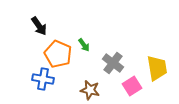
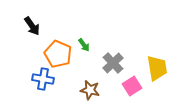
black arrow: moved 7 px left
gray cross: rotated 10 degrees clockwise
